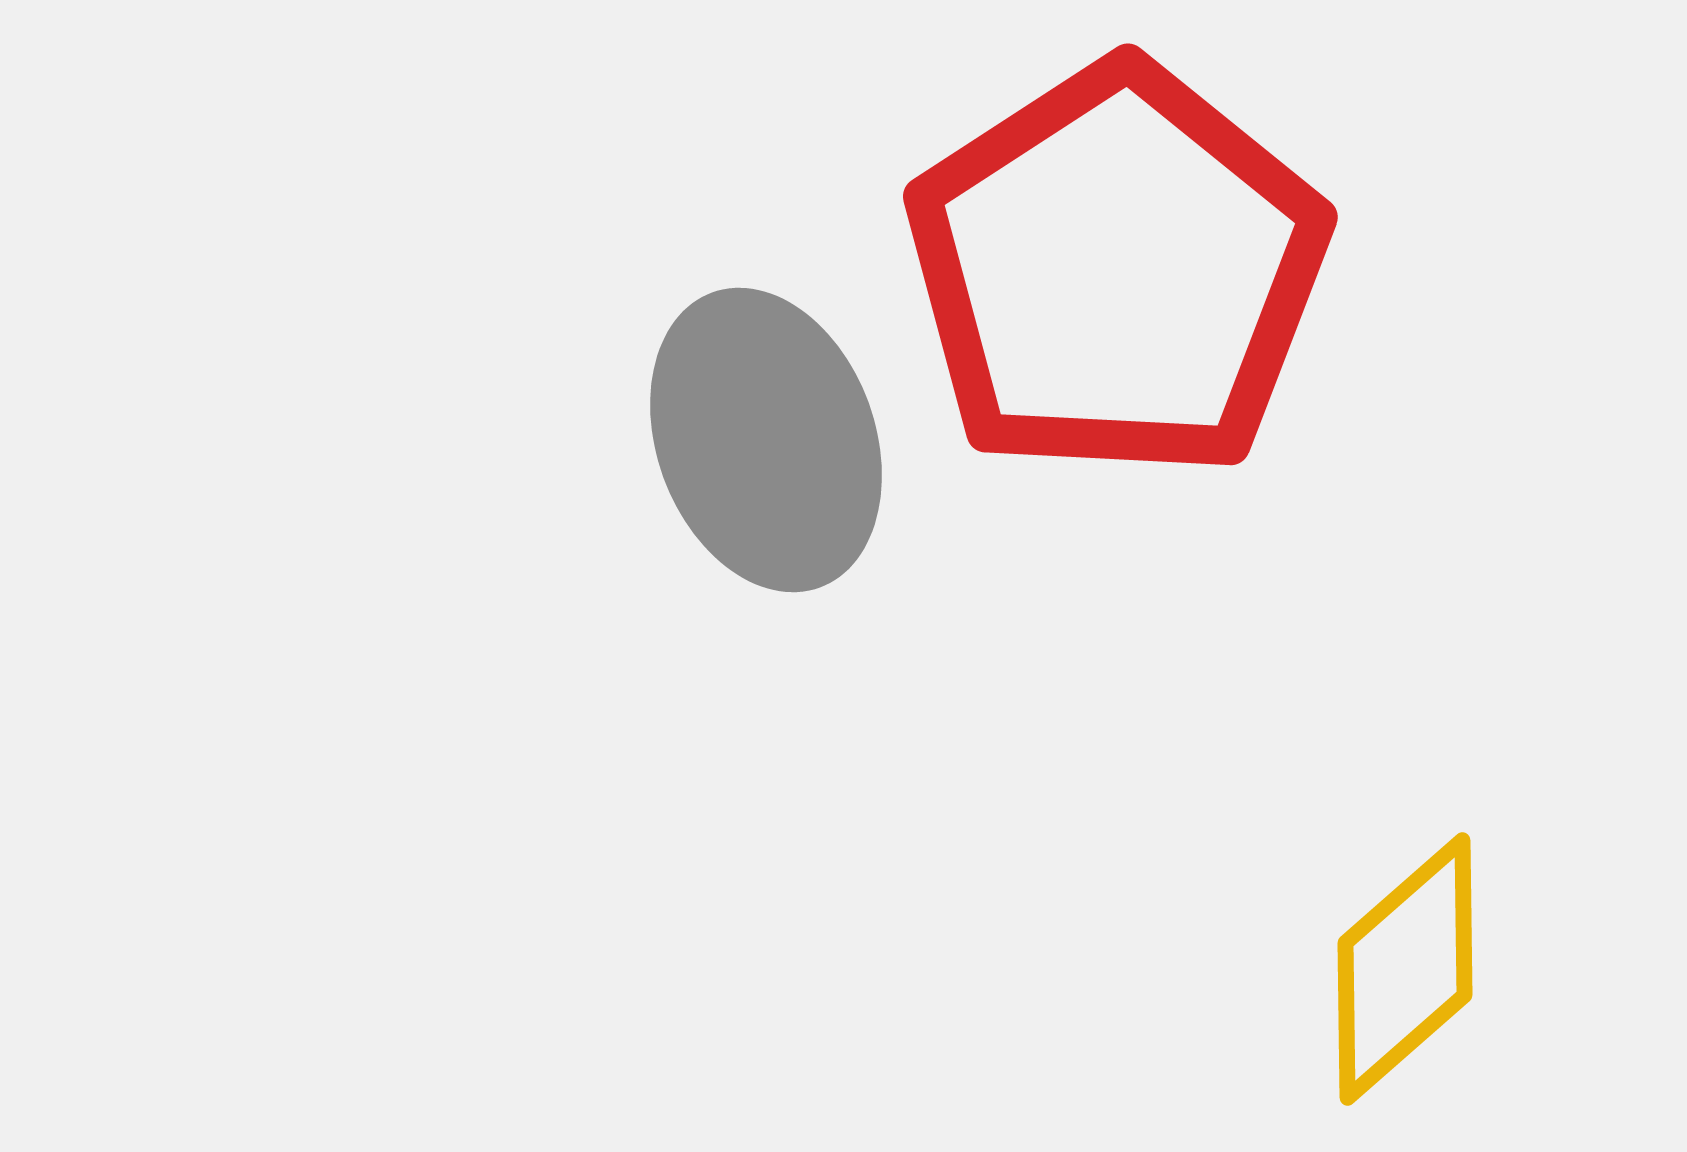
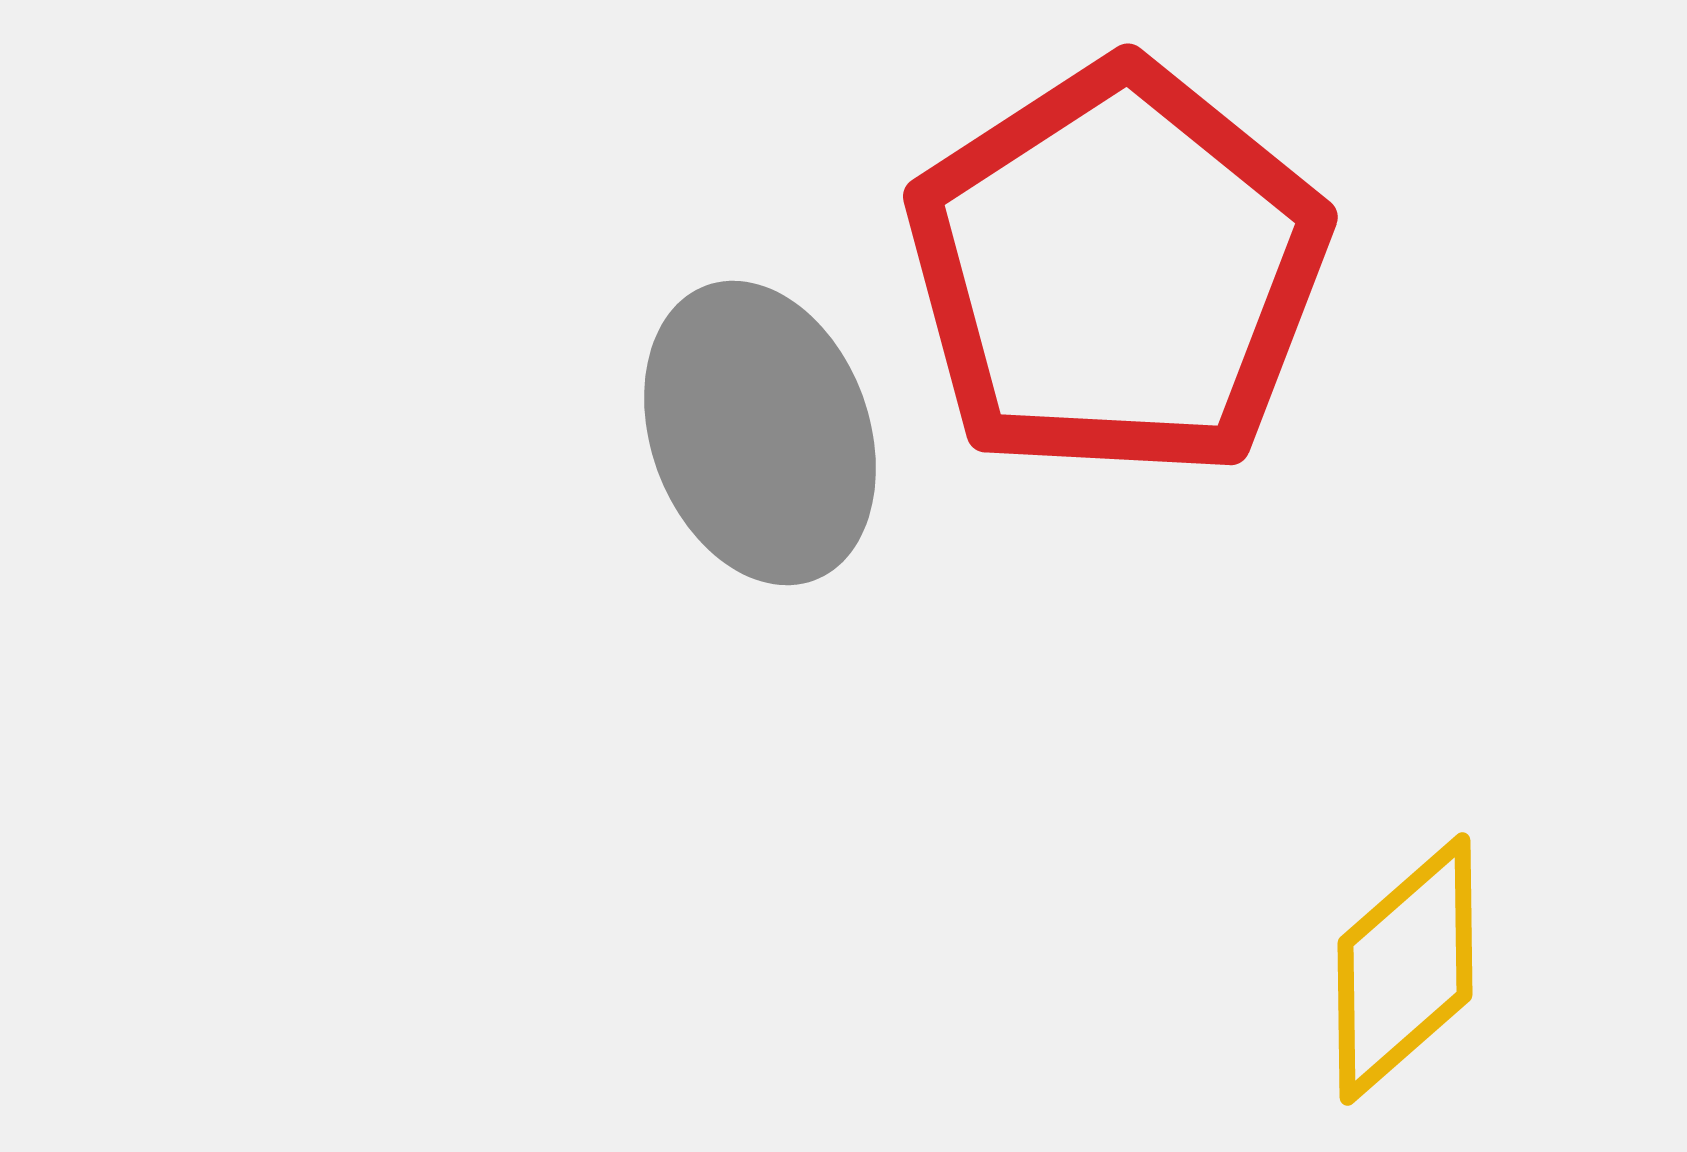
gray ellipse: moved 6 px left, 7 px up
